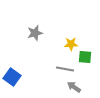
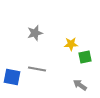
green square: rotated 16 degrees counterclockwise
gray line: moved 28 px left
blue square: rotated 24 degrees counterclockwise
gray arrow: moved 6 px right, 2 px up
